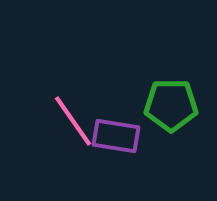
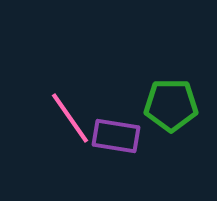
pink line: moved 3 px left, 3 px up
